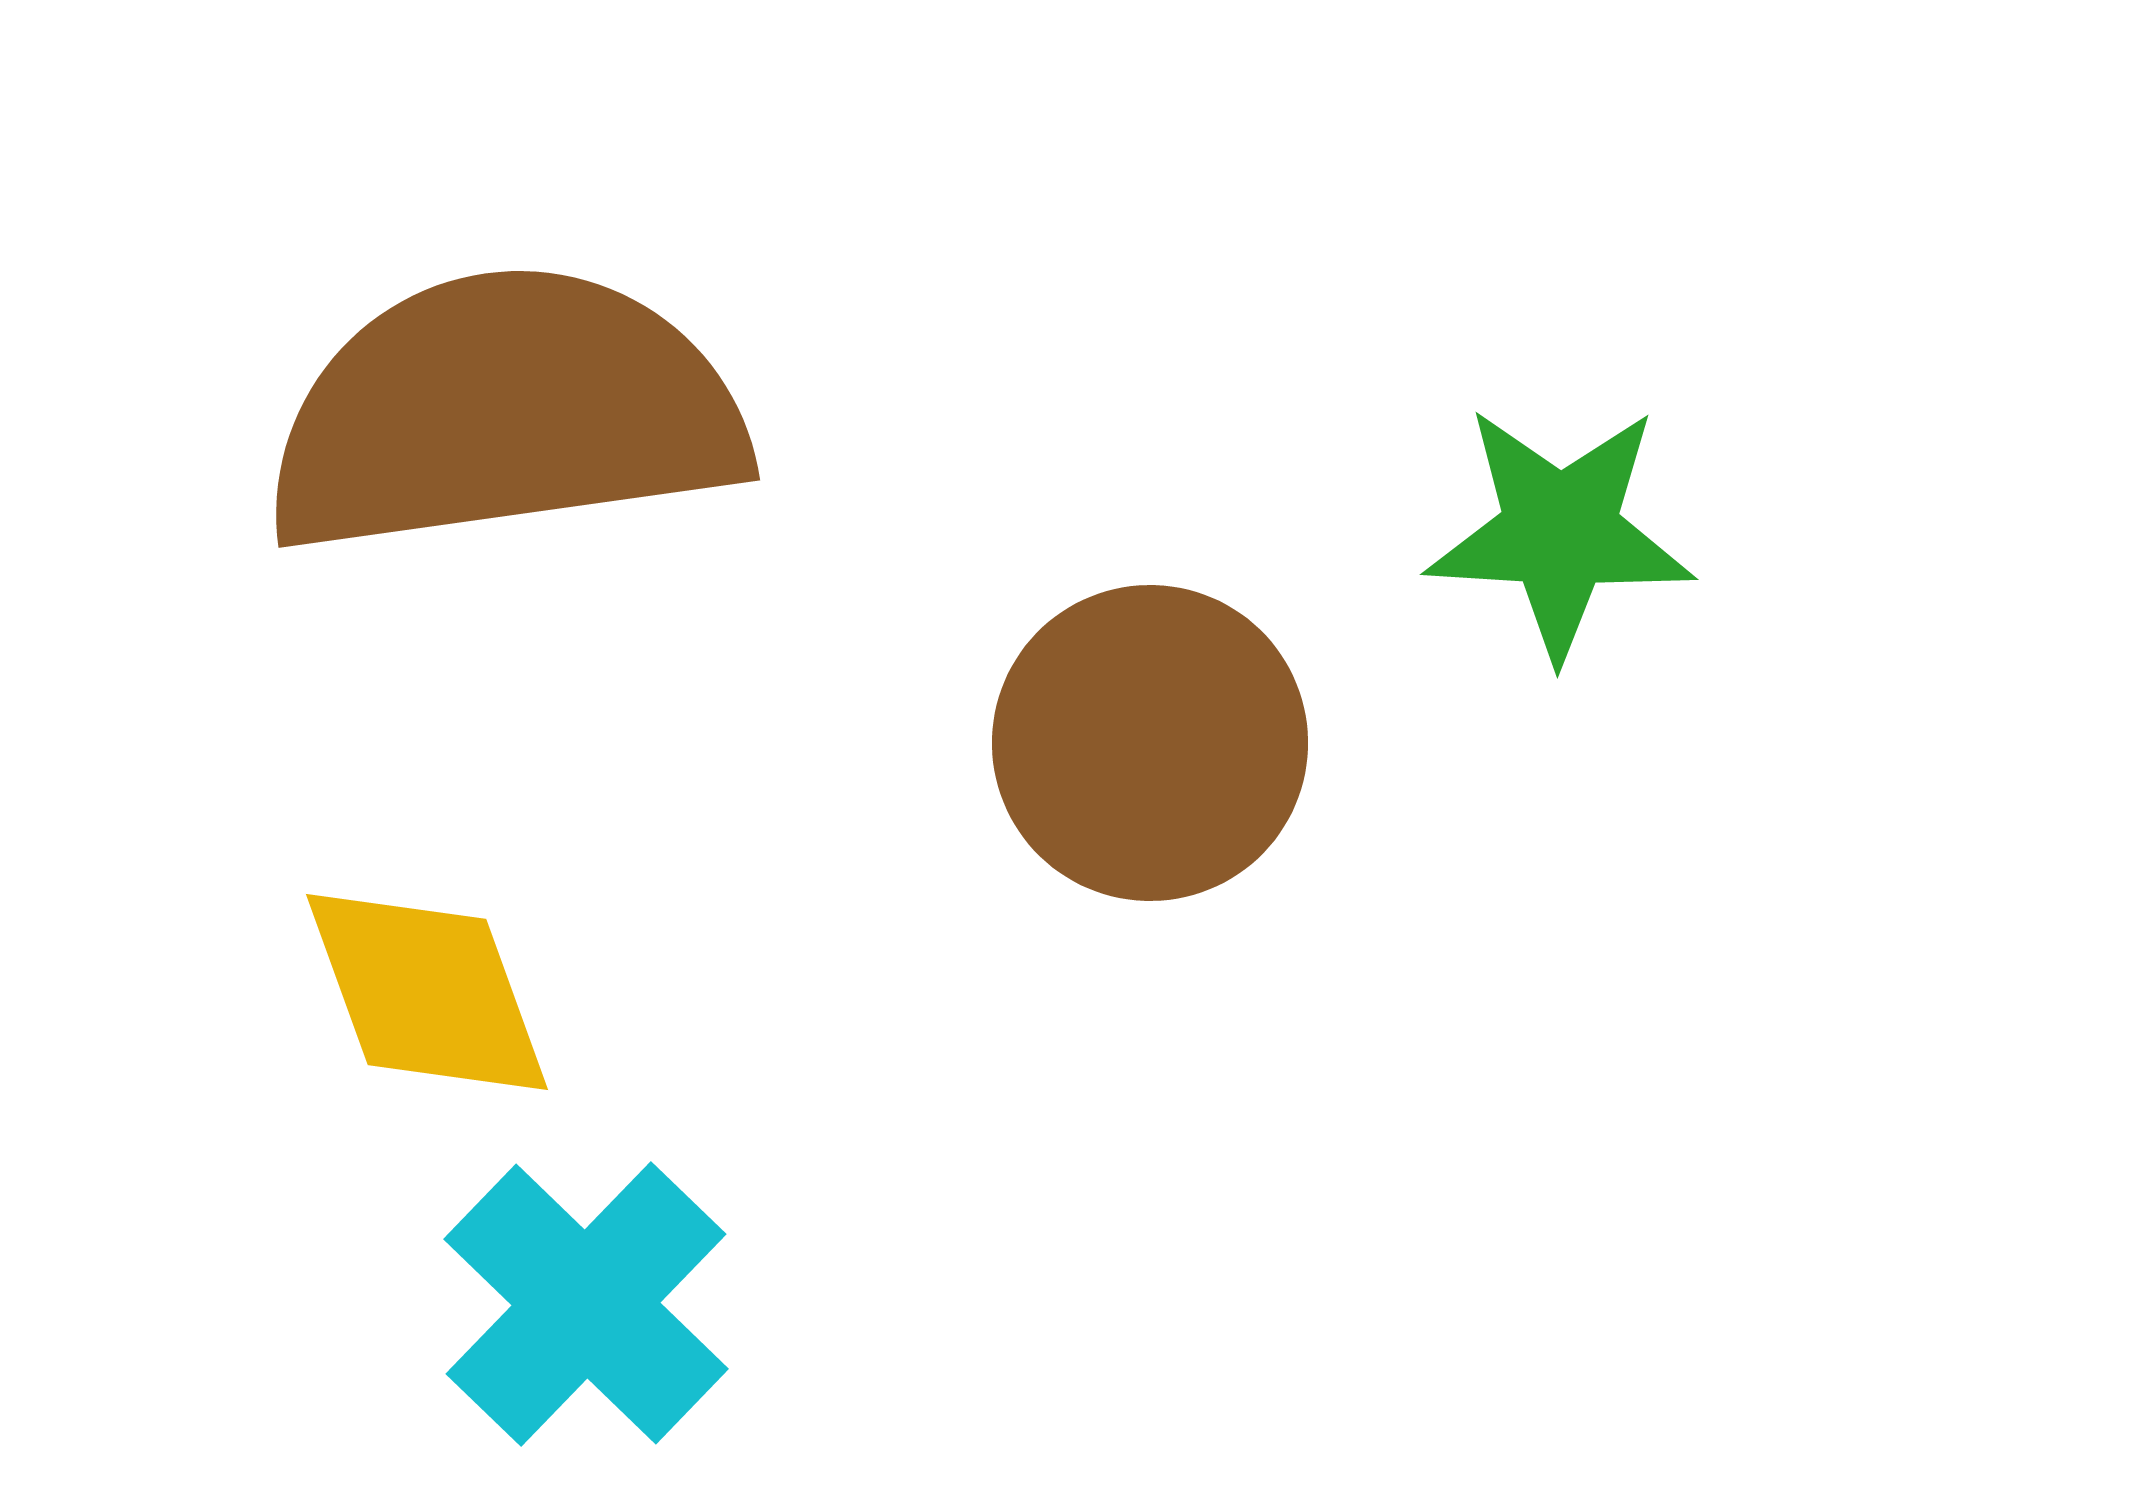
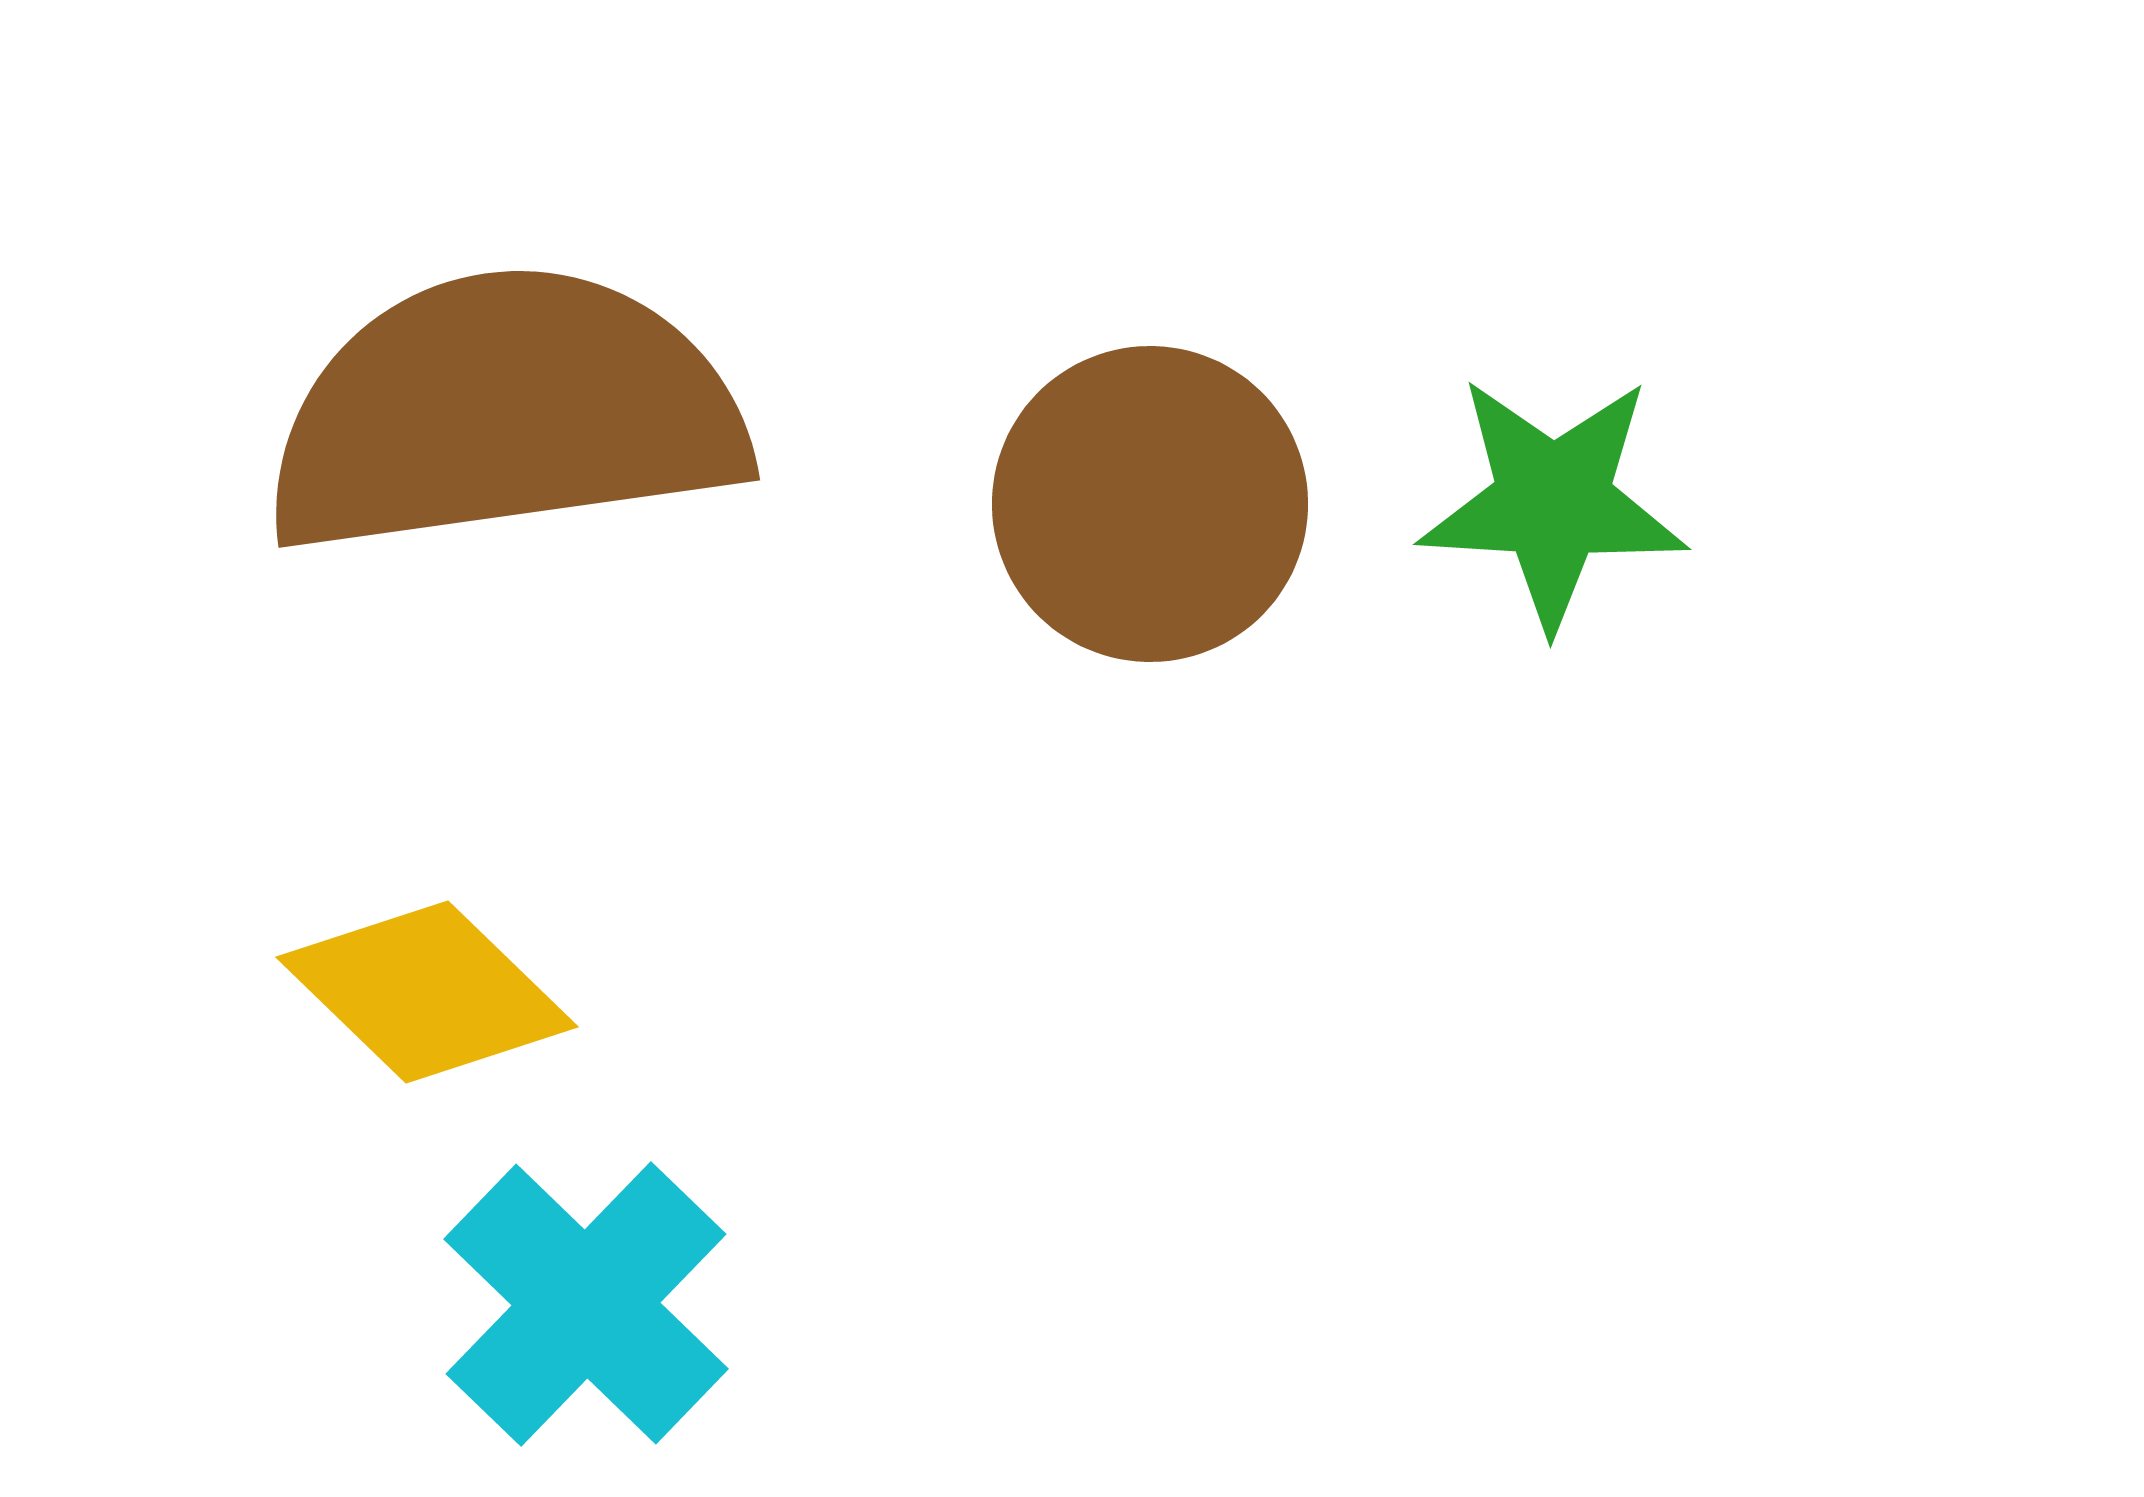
green star: moved 7 px left, 30 px up
brown circle: moved 239 px up
yellow diamond: rotated 26 degrees counterclockwise
